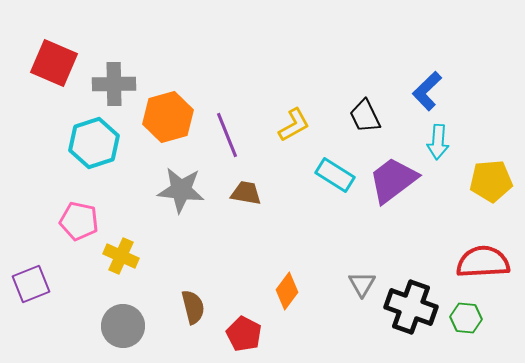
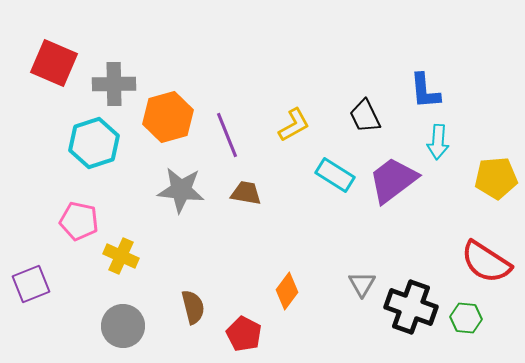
blue L-shape: moved 2 px left; rotated 51 degrees counterclockwise
yellow pentagon: moved 5 px right, 3 px up
red semicircle: moved 3 px right; rotated 144 degrees counterclockwise
